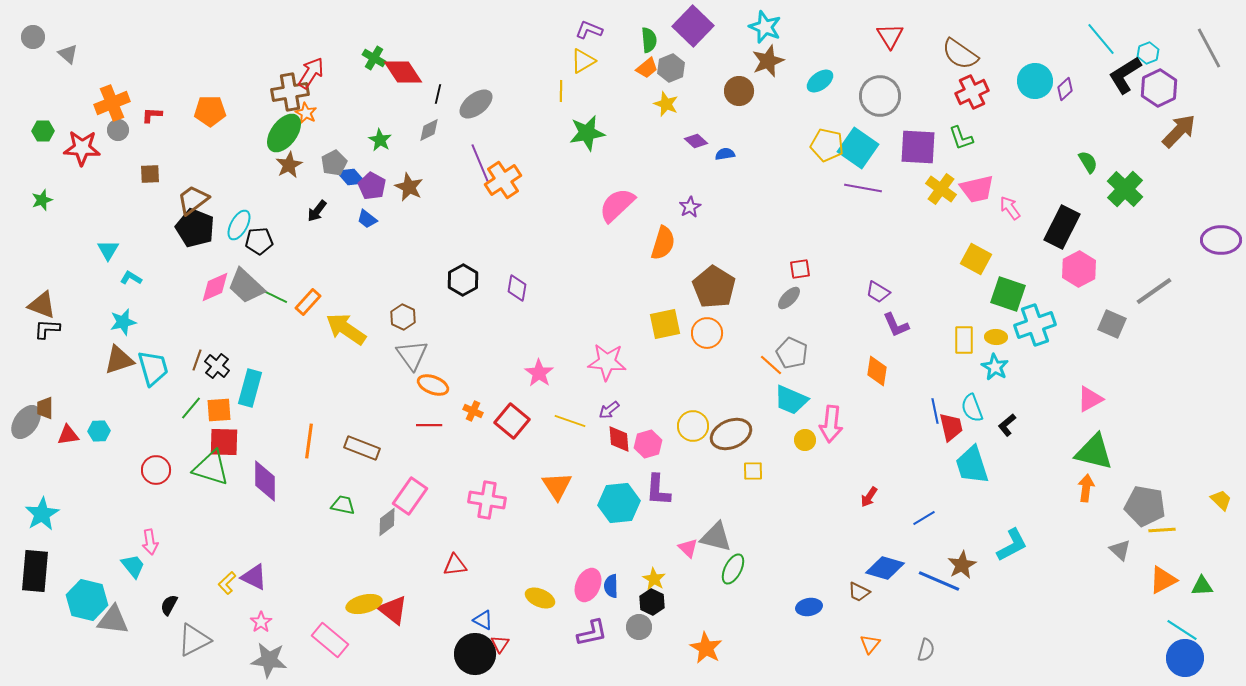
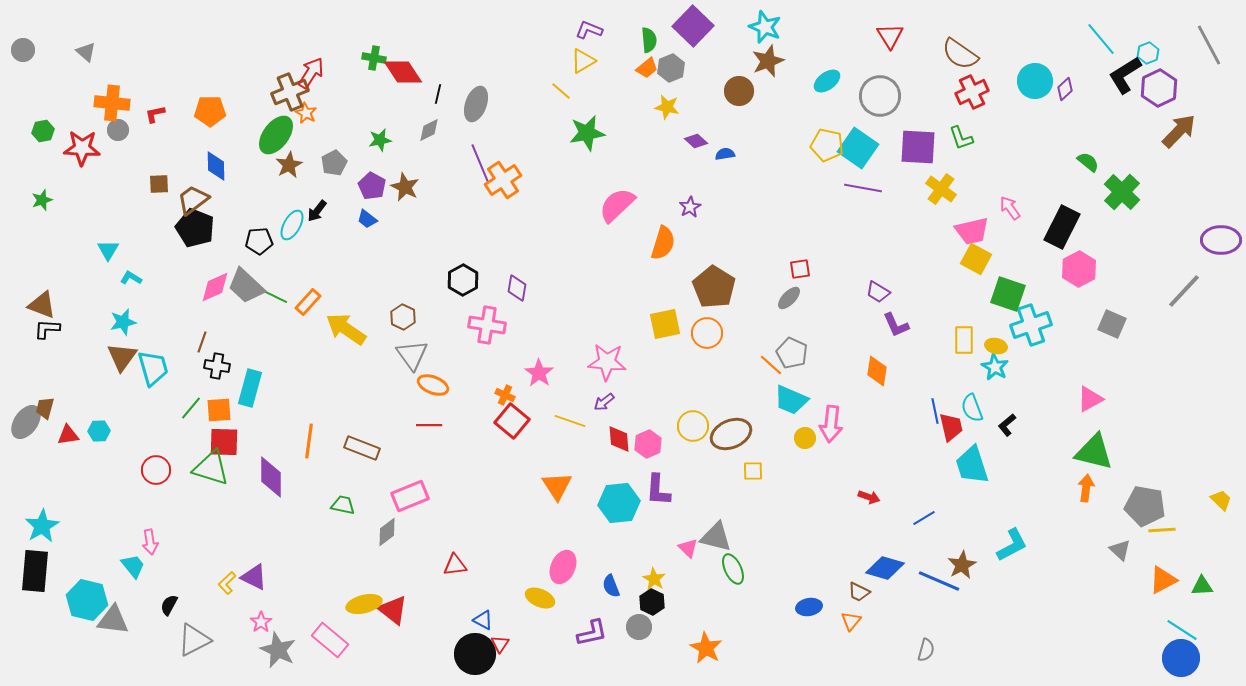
gray circle at (33, 37): moved 10 px left, 13 px down
gray line at (1209, 48): moved 3 px up
gray triangle at (68, 54): moved 18 px right, 2 px up
green cross at (374, 58): rotated 20 degrees counterclockwise
cyan ellipse at (820, 81): moved 7 px right
yellow line at (561, 91): rotated 50 degrees counterclockwise
brown cross at (290, 92): rotated 12 degrees counterclockwise
orange cross at (112, 103): rotated 28 degrees clockwise
gray ellipse at (476, 104): rotated 32 degrees counterclockwise
yellow star at (666, 104): moved 1 px right, 3 px down; rotated 10 degrees counterclockwise
red L-shape at (152, 115): moved 3 px right, 1 px up; rotated 15 degrees counterclockwise
green hexagon at (43, 131): rotated 10 degrees counterclockwise
green ellipse at (284, 133): moved 8 px left, 2 px down
green star at (380, 140): rotated 30 degrees clockwise
green semicircle at (1088, 162): rotated 20 degrees counterclockwise
brown square at (150, 174): moved 9 px right, 10 px down
blue diamond at (351, 177): moved 135 px left, 11 px up; rotated 40 degrees clockwise
brown star at (409, 187): moved 4 px left
pink trapezoid at (977, 189): moved 5 px left, 42 px down
green cross at (1125, 189): moved 3 px left, 3 px down
cyan ellipse at (239, 225): moved 53 px right
gray line at (1154, 291): moved 30 px right; rotated 12 degrees counterclockwise
cyan cross at (1035, 325): moved 4 px left
yellow ellipse at (996, 337): moved 9 px down; rotated 10 degrees clockwise
brown triangle at (119, 360): moved 3 px right, 3 px up; rotated 36 degrees counterclockwise
brown line at (197, 360): moved 5 px right, 18 px up
black cross at (217, 366): rotated 30 degrees counterclockwise
brown trapezoid at (45, 408): rotated 15 degrees clockwise
purple arrow at (609, 410): moved 5 px left, 8 px up
orange cross at (473, 411): moved 32 px right, 16 px up
yellow circle at (805, 440): moved 2 px up
pink hexagon at (648, 444): rotated 8 degrees counterclockwise
purple diamond at (265, 481): moved 6 px right, 4 px up
pink rectangle at (410, 496): rotated 33 degrees clockwise
red arrow at (869, 497): rotated 105 degrees counterclockwise
pink cross at (487, 500): moved 175 px up
cyan star at (42, 514): moved 12 px down
gray diamond at (387, 522): moved 10 px down
green ellipse at (733, 569): rotated 52 degrees counterclockwise
pink ellipse at (588, 585): moved 25 px left, 18 px up
blue semicircle at (611, 586): rotated 20 degrees counterclockwise
orange triangle at (870, 644): moved 19 px left, 23 px up
blue circle at (1185, 658): moved 4 px left
gray star at (269, 660): moved 9 px right, 10 px up; rotated 18 degrees clockwise
